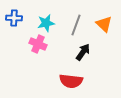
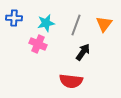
orange triangle: rotated 24 degrees clockwise
